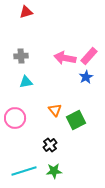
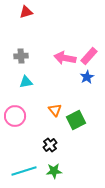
blue star: moved 1 px right
pink circle: moved 2 px up
